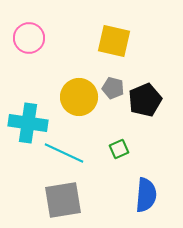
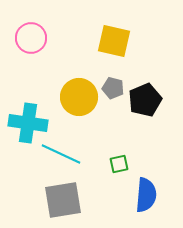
pink circle: moved 2 px right
green square: moved 15 px down; rotated 12 degrees clockwise
cyan line: moved 3 px left, 1 px down
